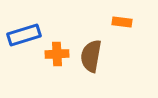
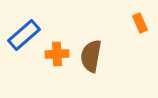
orange rectangle: moved 18 px right, 1 px down; rotated 60 degrees clockwise
blue rectangle: rotated 24 degrees counterclockwise
